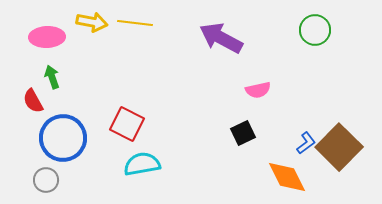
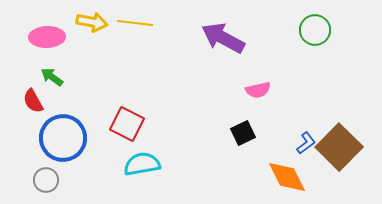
purple arrow: moved 2 px right
green arrow: rotated 35 degrees counterclockwise
